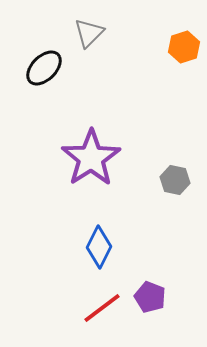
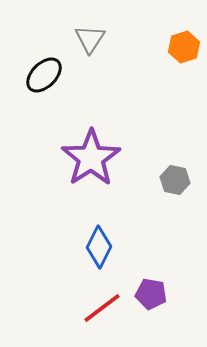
gray triangle: moved 1 px right, 6 px down; rotated 12 degrees counterclockwise
black ellipse: moved 7 px down
purple pentagon: moved 1 px right, 3 px up; rotated 12 degrees counterclockwise
